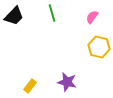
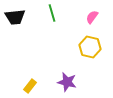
black trapezoid: moved 1 px right, 1 px down; rotated 40 degrees clockwise
yellow hexagon: moved 9 px left
